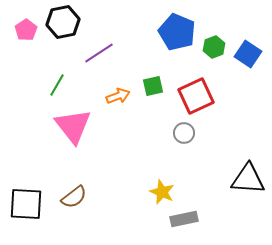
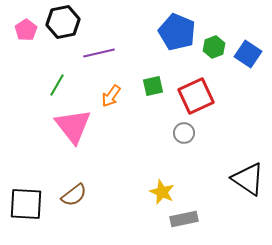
purple line: rotated 20 degrees clockwise
orange arrow: moved 7 px left; rotated 145 degrees clockwise
black triangle: rotated 30 degrees clockwise
brown semicircle: moved 2 px up
